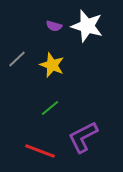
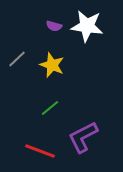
white star: rotated 8 degrees counterclockwise
